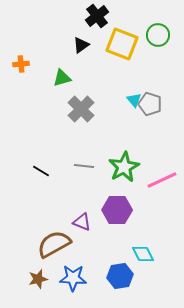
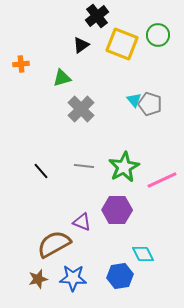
black line: rotated 18 degrees clockwise
